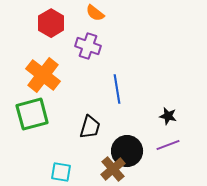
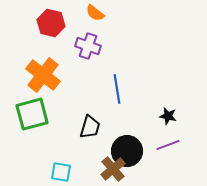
red hexagon: rotated 16 degrees counterclockwise
